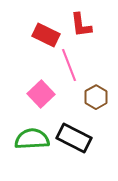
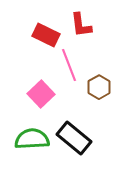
brown hexagon: moved 3 px right, 10 px up
black rectangle: rotated 12 degrees clockwise
